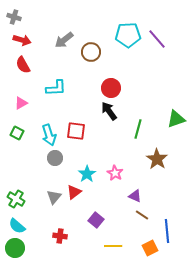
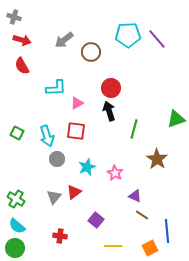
red semicircle: moved 1 px left, 1 px down
pink triangle: moved 56 px right
black arrow: rotated 18 degrees clockwise
green line: moved 4 px left
cyan arrow: moved 2 px left, 1 px down
gray circle: moved 2 px right, 1 px down
cyan star: moved 7 px up; rotated 12 degrees clockwise
